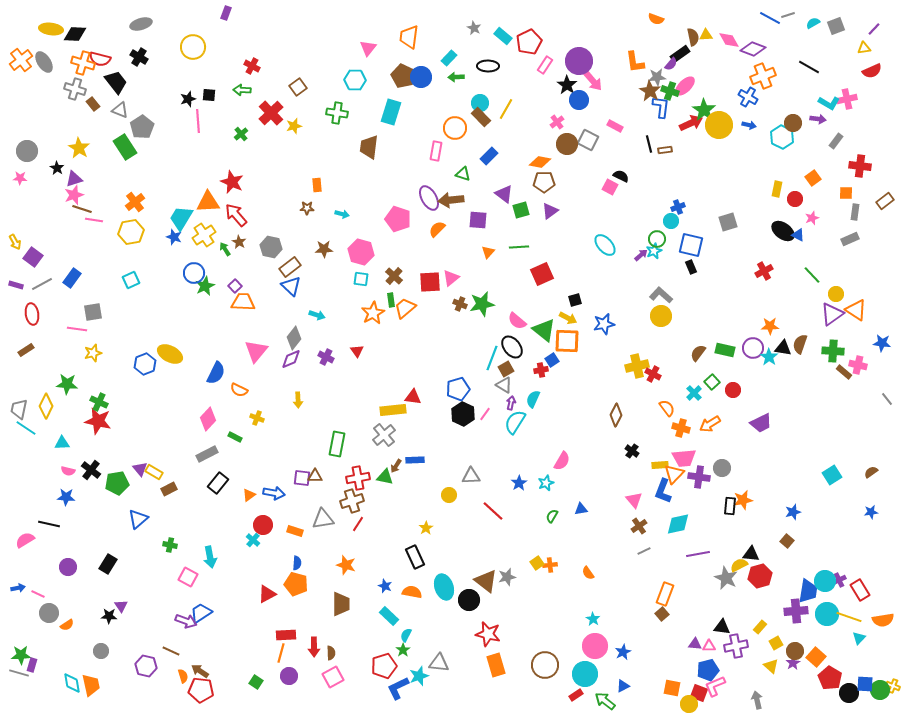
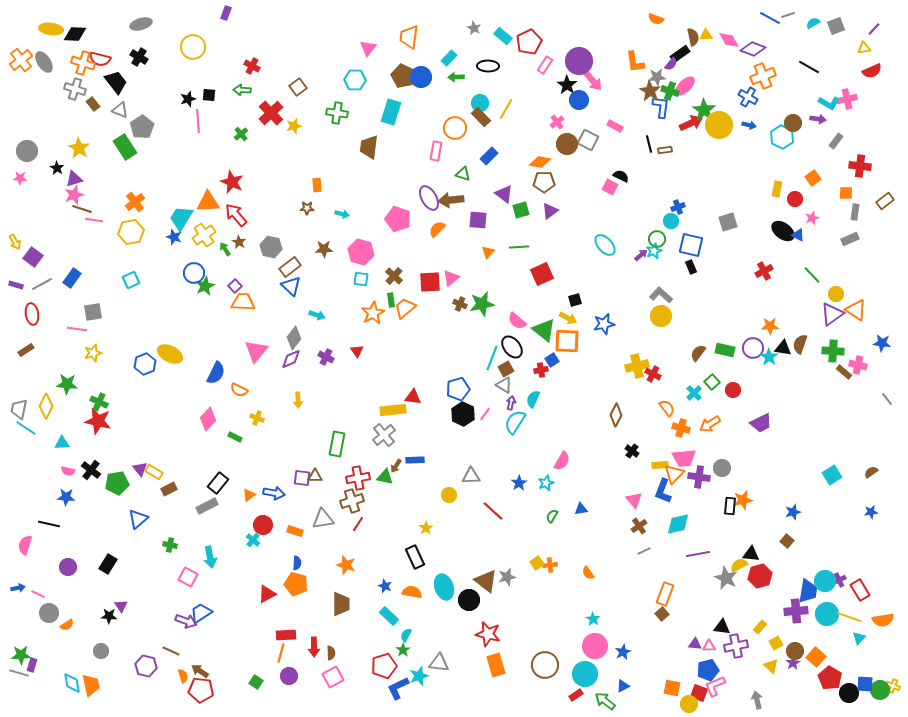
gray rectangle at (207, 454): moved 52 px down
pink semicircle at (25, 540): moved 5 px down; rotated 42 degrees counterclockwise
